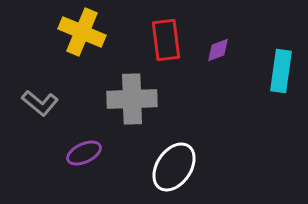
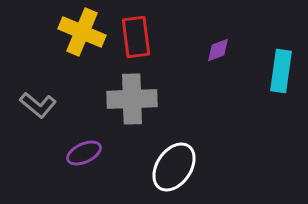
red rectangle: moved 30 px left, 3 px up
gray L-shape: moved 2 px left, 2 px down
